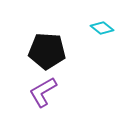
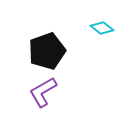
black pentagon: rotated 24 degrees counterclockwise
